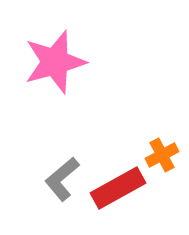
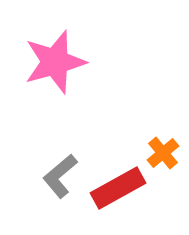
orange cross: moved 1 px right, 2 px up; rotated 12 degrees counterclockwise
gray L-shape: moved 2 px left, 3 px up
